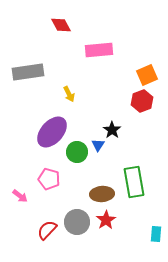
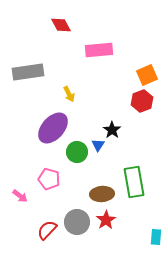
purple ellipse: moved 1 px right, 4 px up
cyan rectangle: moved 3 px down
